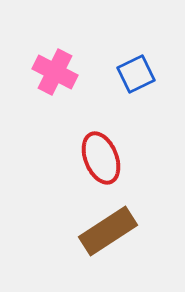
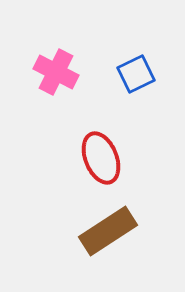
pink cross: moved 1 px right
